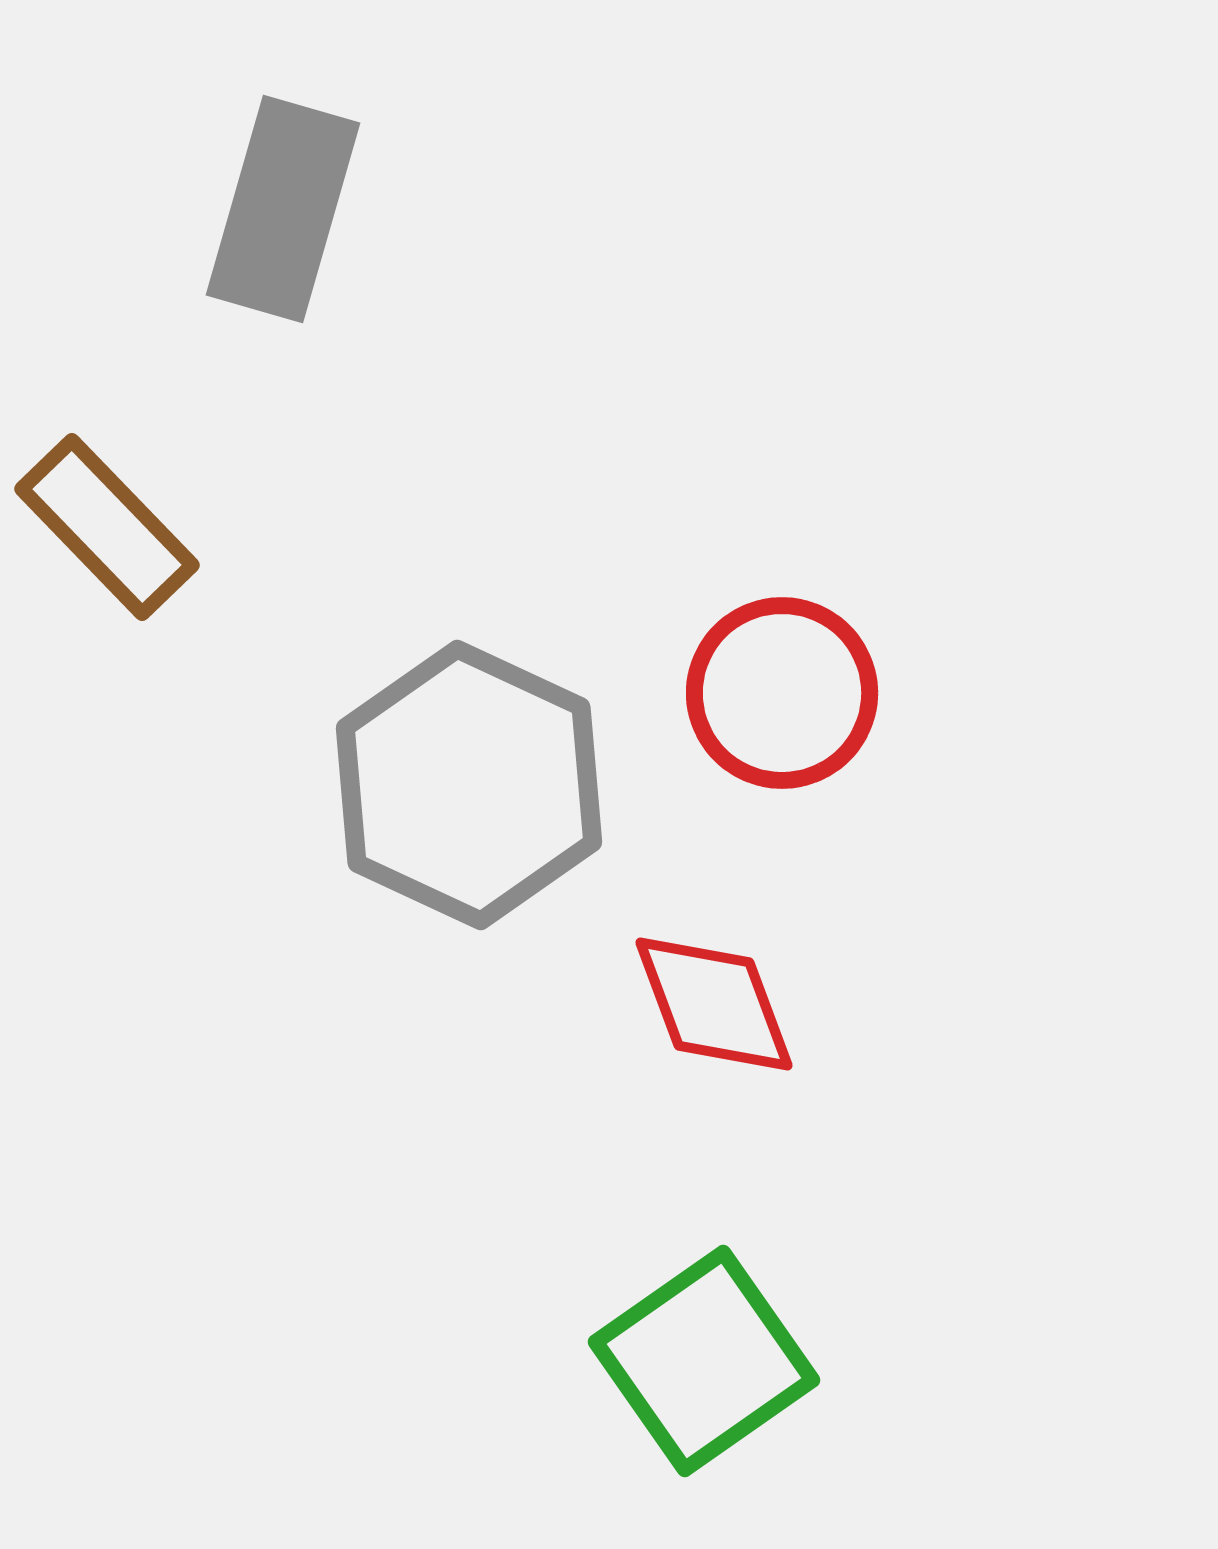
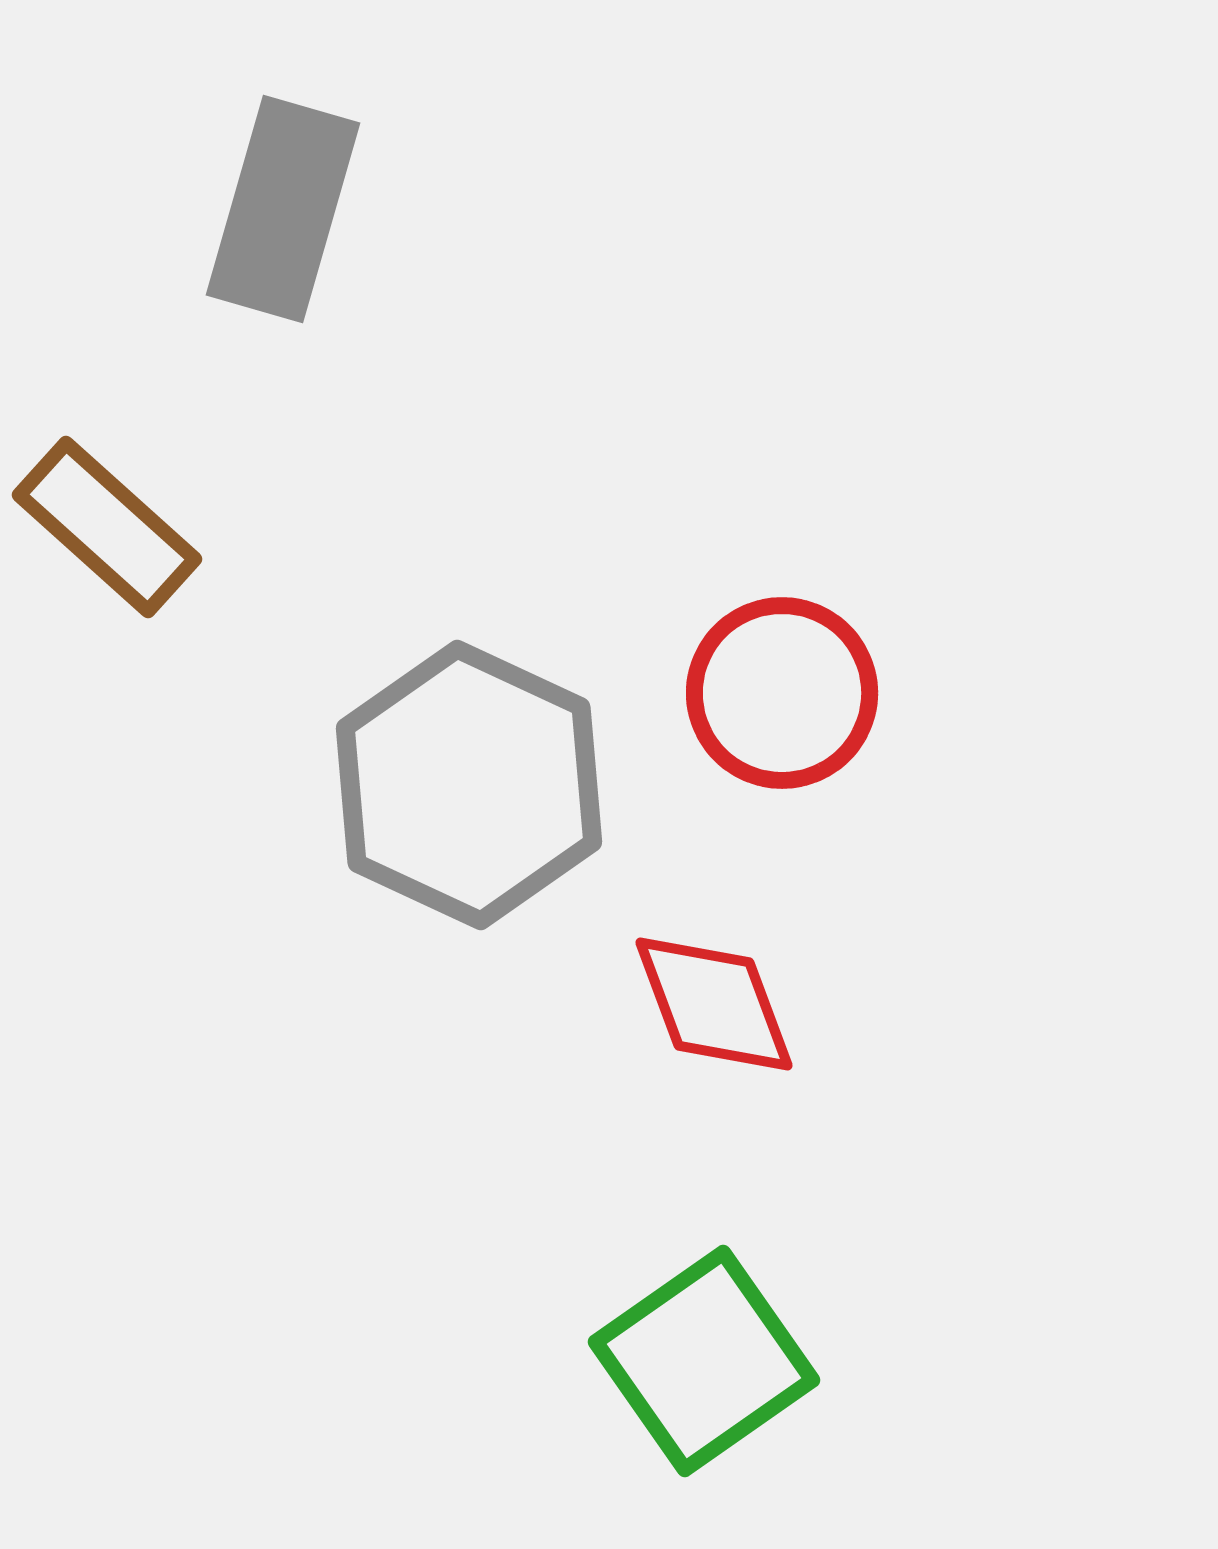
brown rectangle: rotated 4 degrees counterclockwise
